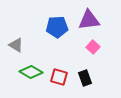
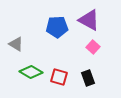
purple triangle: rotated 35 degrees clockwise
gray triangle: moved 1 px up
black rectangle: moved 3 px right
